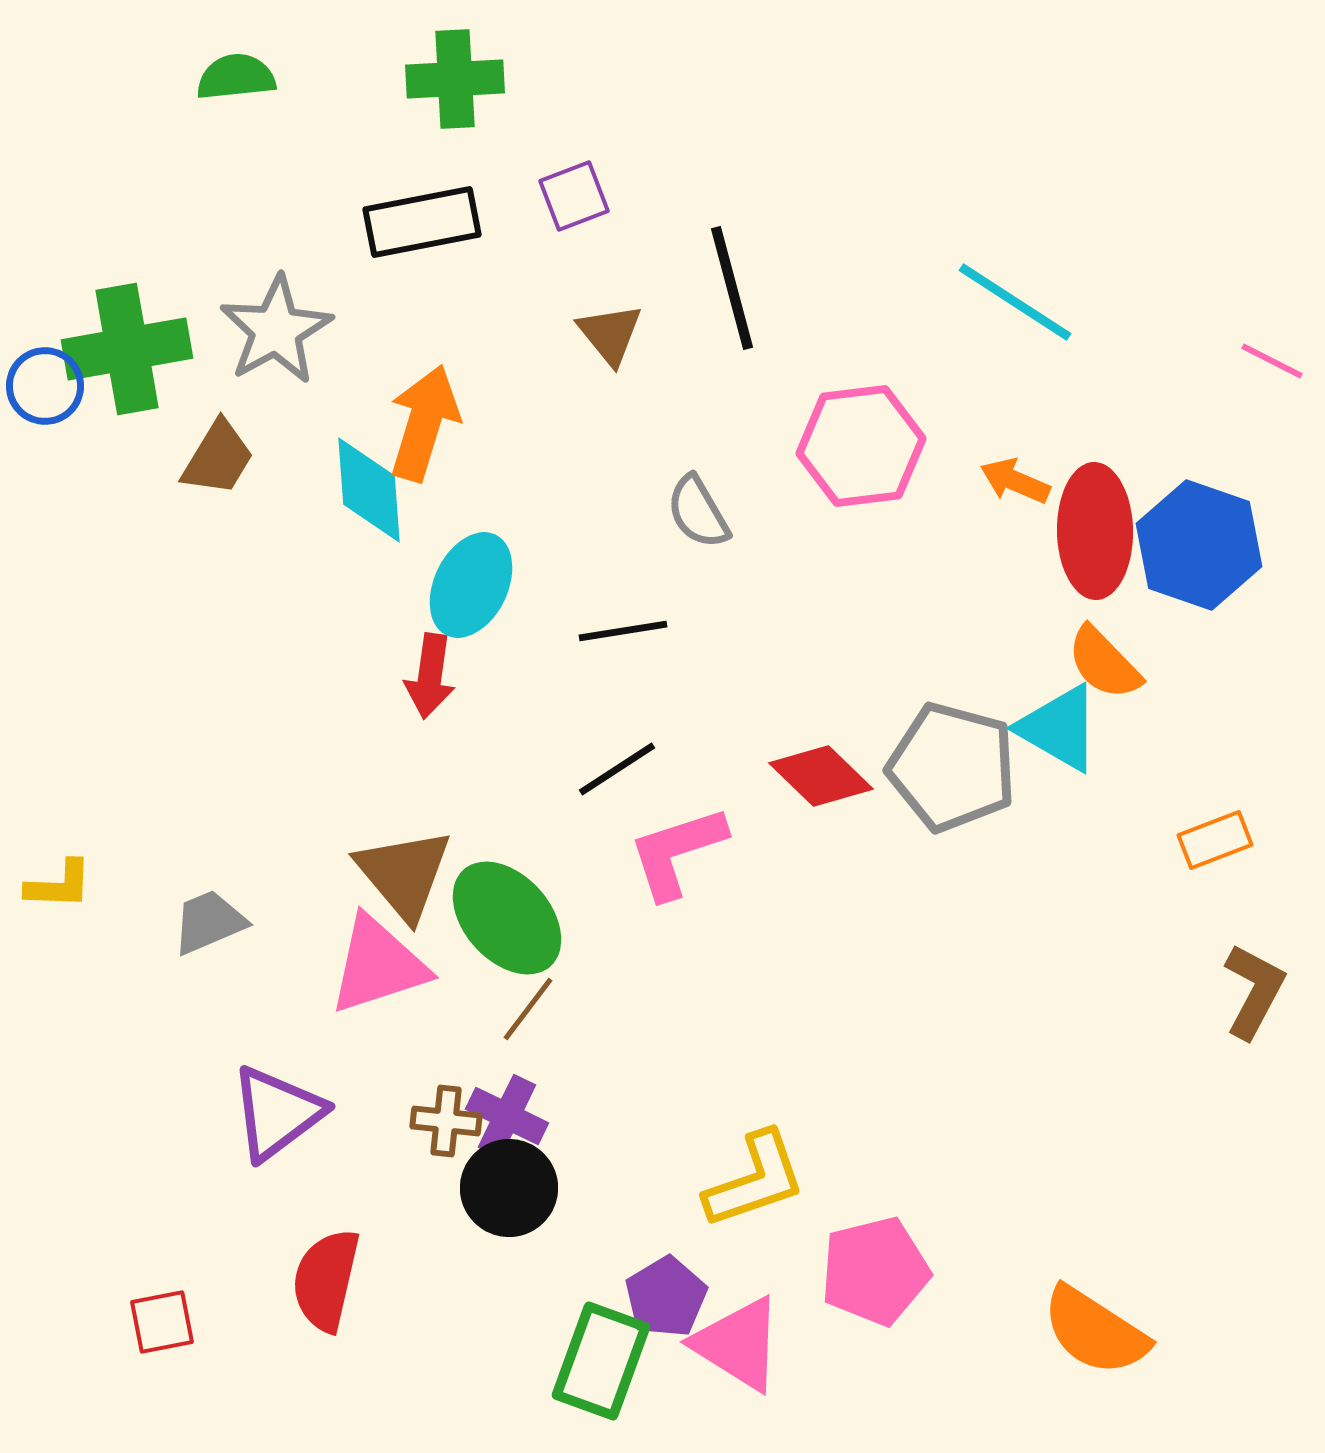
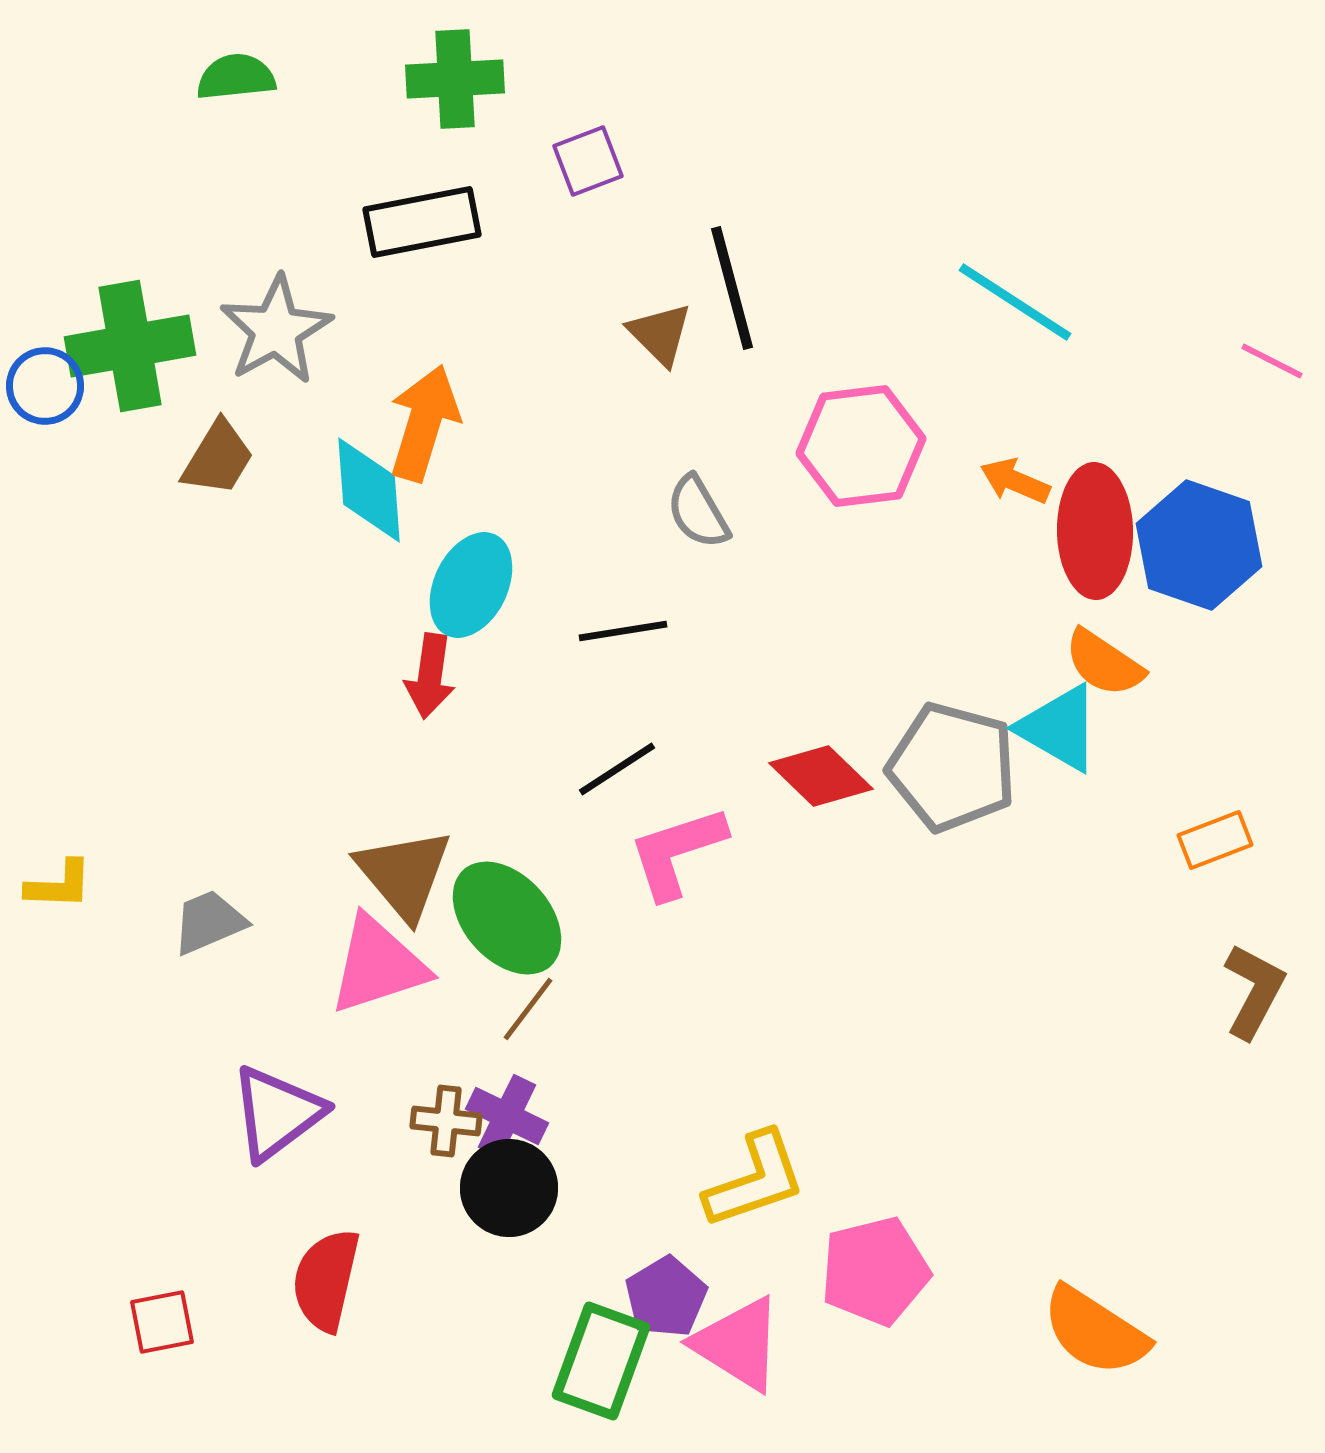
purple square at (574, 196): moved 14 px right, 35 px up
brown triangle at (610, 334): moved 50 px right; rotated 6 degrees counterclockwise
green cross at (127, 349): moved 3 px right, 3 px up
orange semicircle at (1104, 663): rotated 12 degrees counterclockwise
